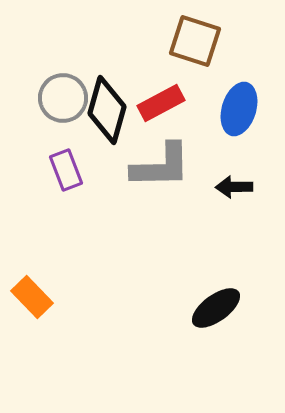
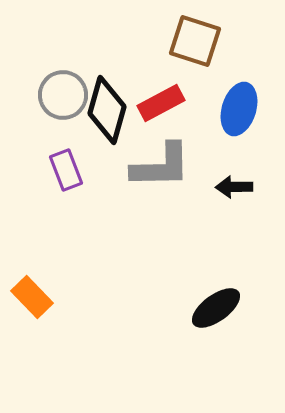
gray circle: moved 3 px up
